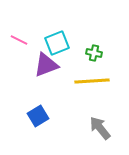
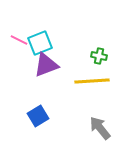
cyan square: moved 17 px left
green cross: moved 5 px right, 3 px down
